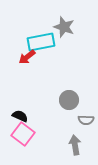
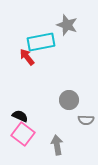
gray star: moved 3 px right, 2 px up
red arrow: rotated 90 degrees clockwise
gray arrow: moved 18 px left
